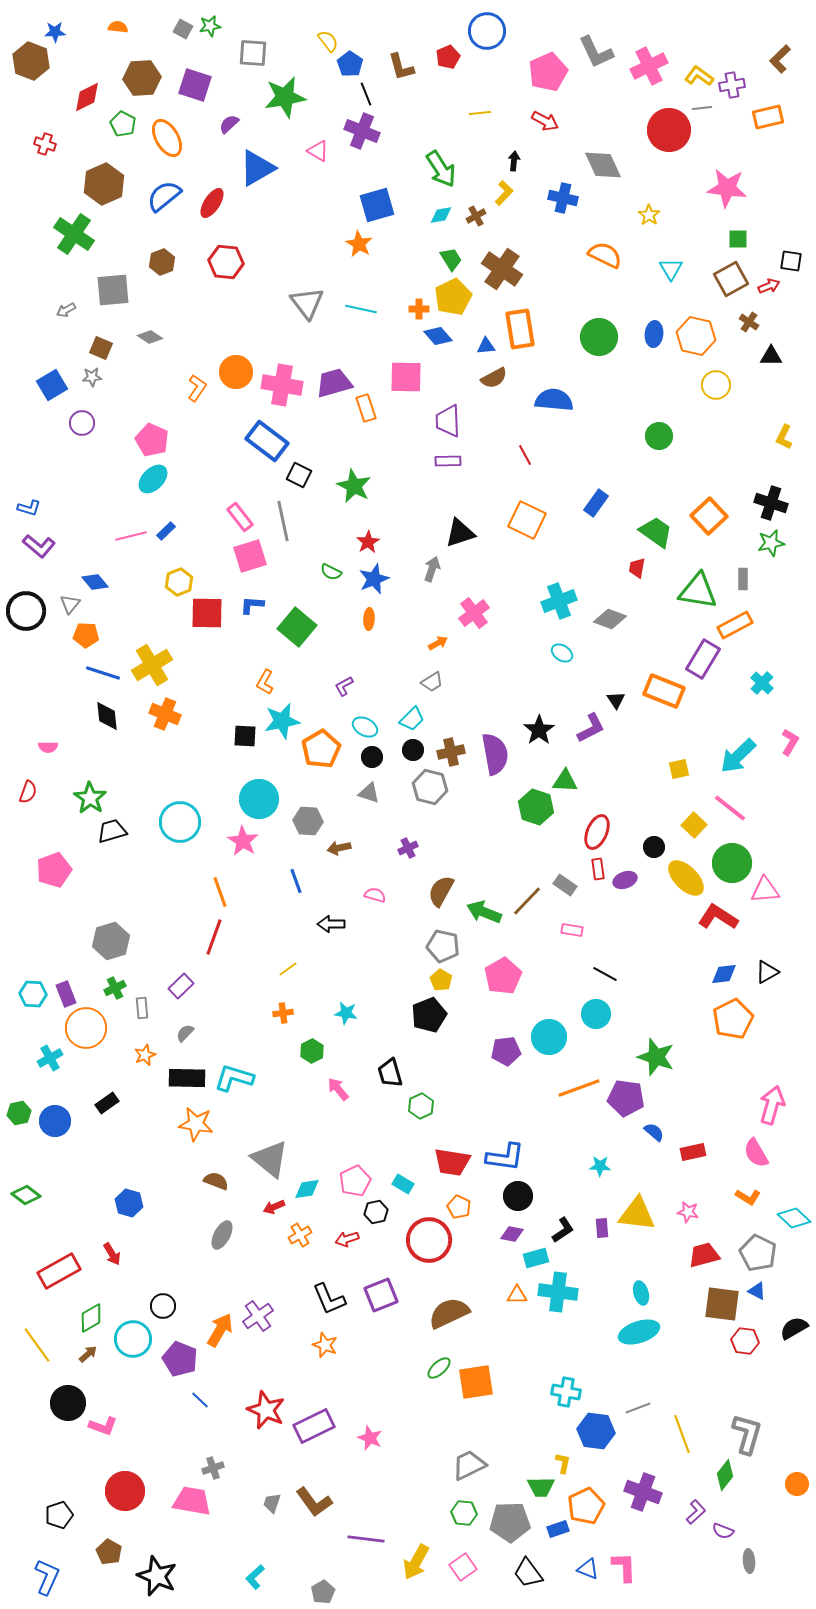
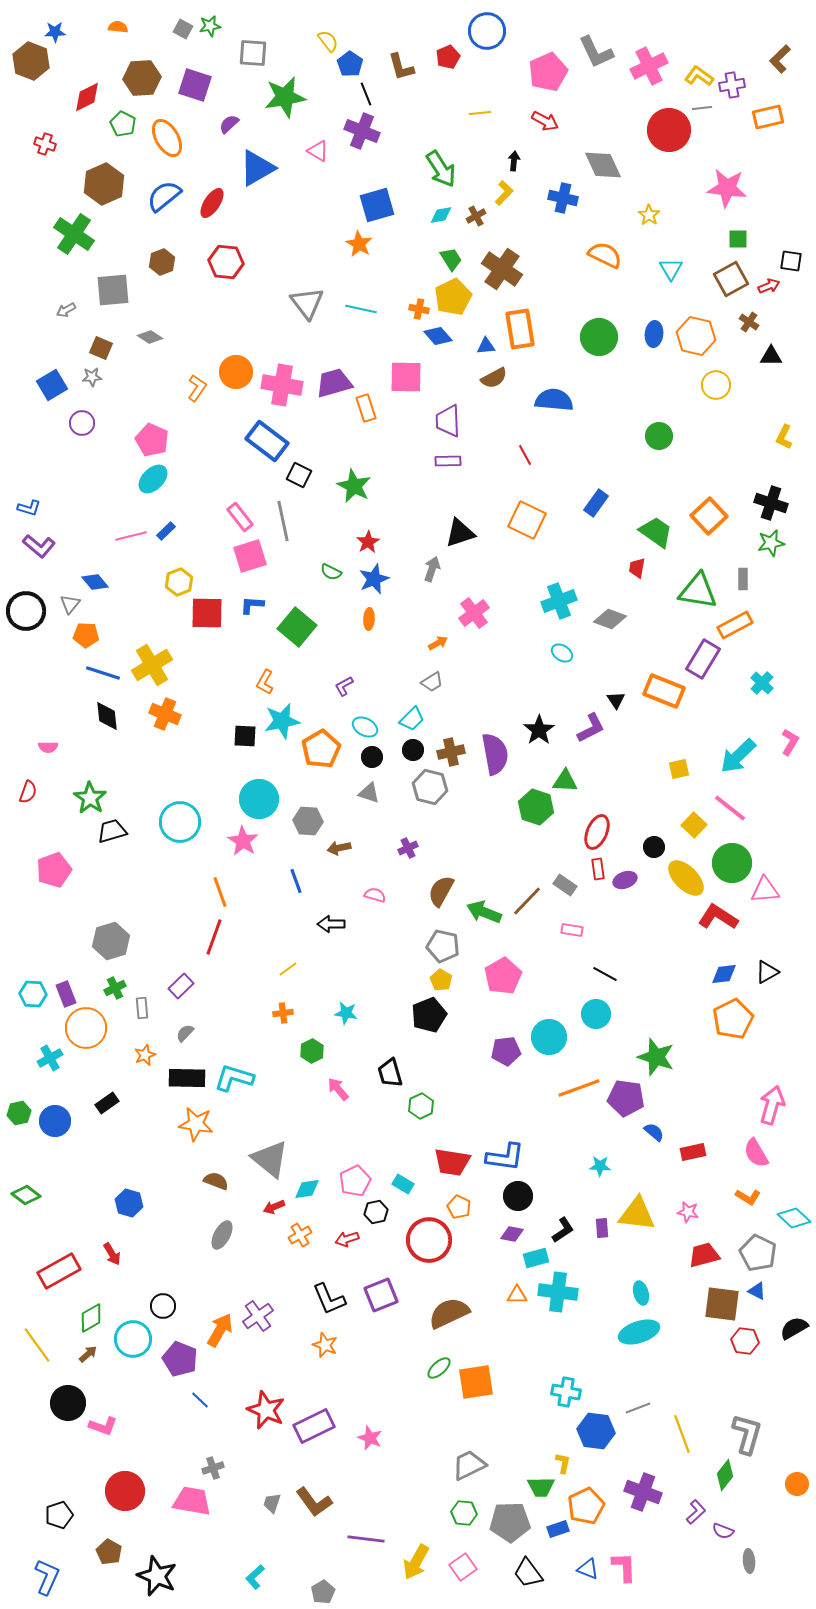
orange cross at (419, 309): rotated 12 degrees clockwise
